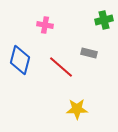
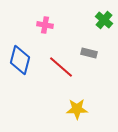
green cross: rotated 36 degrees counterclockwise
